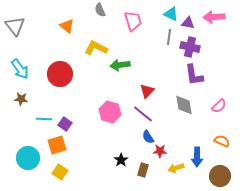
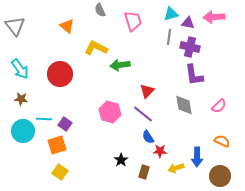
cyan triangle: rotated 42 degrees counterclockwise
cyan circle: moved 5 px left, 27 px up
brown rectangle: moved 1 px right, 2 px down
